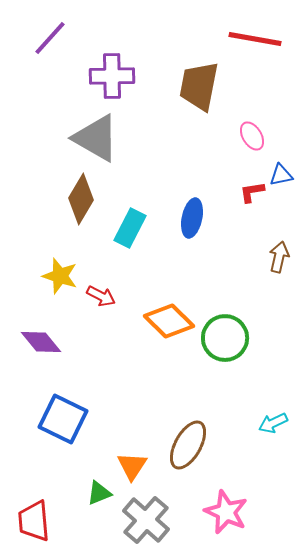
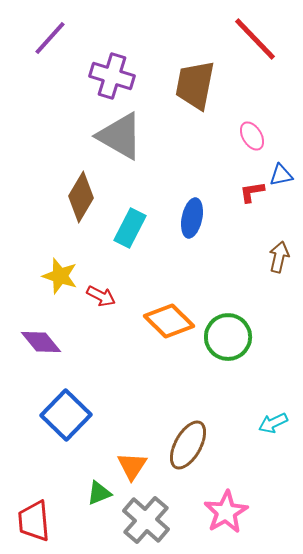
red line: rotated 36 degrees clockwise
purple cross: rotated 18 degrees clockwise
brown trapezoid: moved 4 px left, 1 px up
gray triangle: moved 24 px right, 2 px up
brown diamond: moved 2 px up
green circle: moved 3 px right, 1 px up
blue square: moved 3 px right, 4 px up; rotated 18 degrees clockwise
pink star: rotated 18 degrees clockwise
